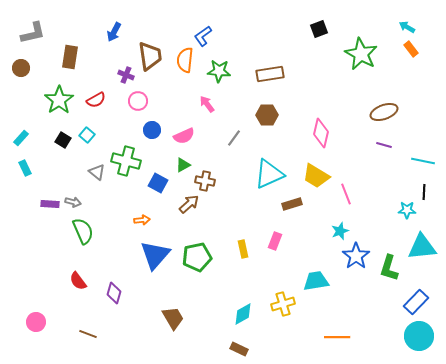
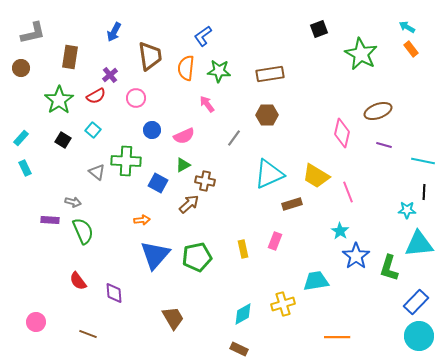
orange semicircle at (185, 60): moved 1 px right, 8 px down
purple cross at (126, 75): moved 16 px left; rotated 28 degrees clockwise
red semicircle at (96, 100): moved 4 px up
pink circle at (138, 101): moved 2 px left, 3 px up
brown ellipse at (384, 112): moved 6 px left, 1 px up
pink diamond at (321, 133): moved 21 px right
cyan square at (87, 135): moved 6 px right, 5 px up
green cross at (126, 161): rotated 12 degrees counterclockwise
pink line at (346, 194): moved 2 px right, 2 px up
purple rectangle at (50, 204): moved 16 px down
cyan star at (340, 231): rotated 18 degrees counterclockwise
cyan triangle at (422, 247): moved 3 px left, 3 px up
purple diamond at (114, 293): rotated 20 degrees counterclockwise
